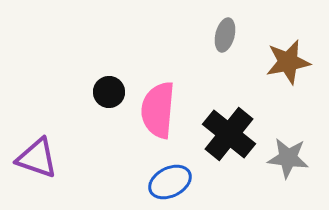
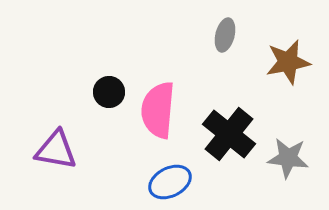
purple triangle: moved 19 px right, 8 px up; rotated 9 degrees counterclockwise
